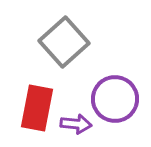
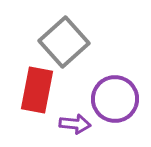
red rectangle: moved 18 px up
purple arrow: moved 1 px left
